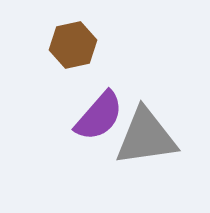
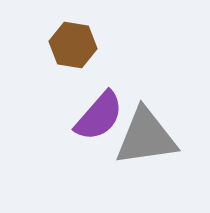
brown hexagon: rotated 21 degrees clockwise
